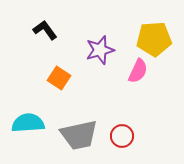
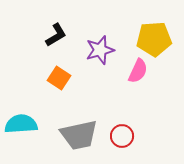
black L-shape: moved 11 px right, 5 px down; rotated 95 degrees clockwise
cyan semicircle: moved 7 px left, 1 px down
